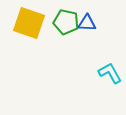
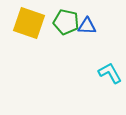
blue triangle: moved 3 px down
